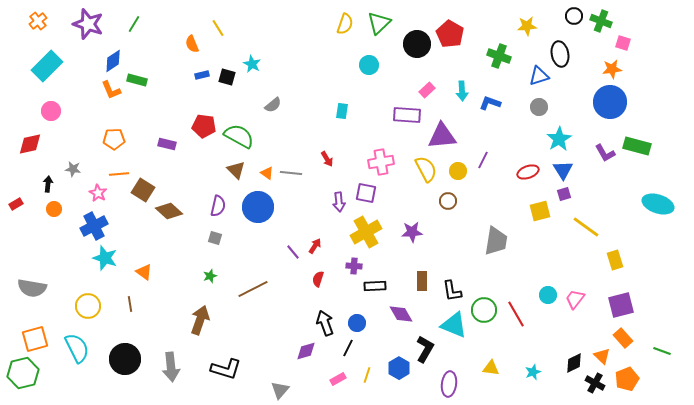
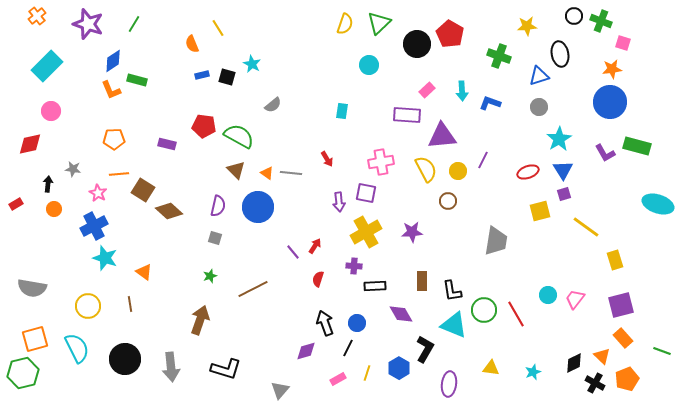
orange cross at (38, 21): moved 1 px left, 5 px up
yellow line at (367, 375): moved 2 px up
